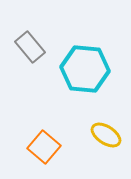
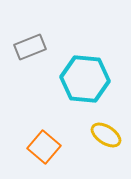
gray rectangle: rotated 72 degrees counterclockwise
cyan hexagon: moved 10 px down
